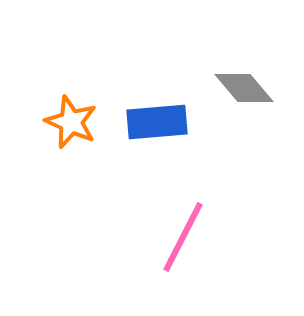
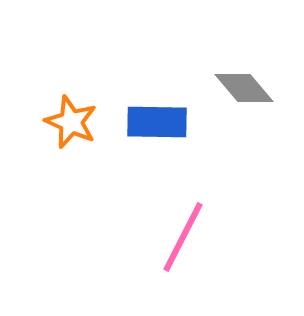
blue rectangle: rotated 6 degrees clockwise
